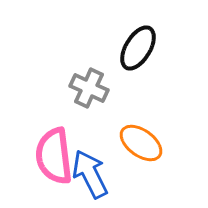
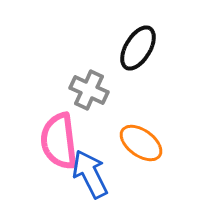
gray cross: moved 2 px down
pink semicircle: moved 5 px right, 15 px up
